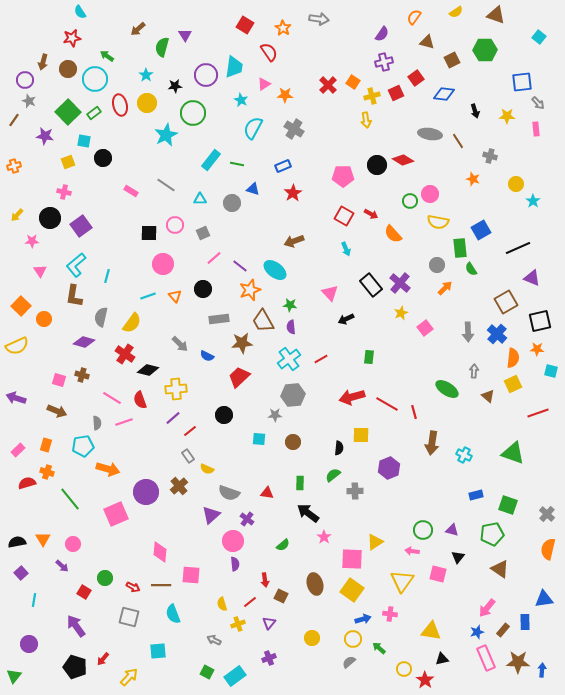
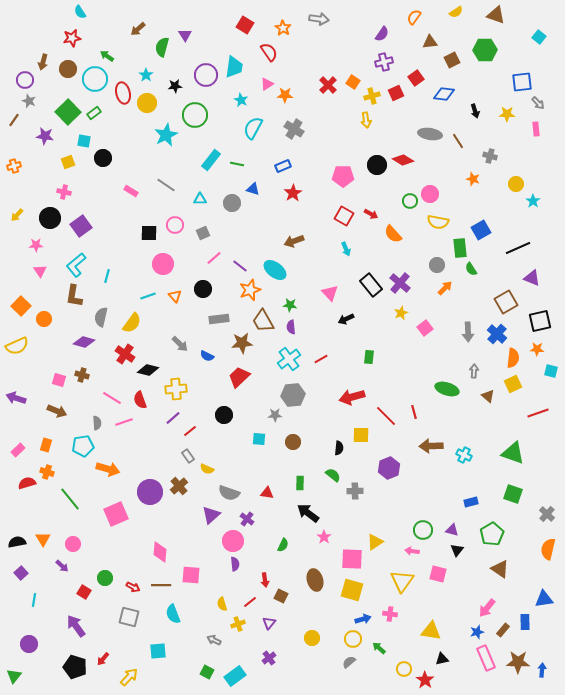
brown triangle at (427, 42): moved 3 px right; rotated 21 degrees counterclockwise
pink triangle at (264, 84): moved 3 px right
red ellipse at (120, 105): moved 3 px right, 12 px up
green circle at (193, 113): moved 2 px right, 2 px down
yellow star at (507, 116): moved 2 px up
pink star at (32, 241): moved 4 px right, 4 px down
green ellipse at (447, 389): rotated 15 degrees counterclockwise
red line at (387, 404): moved 1 px left, 12 px down; rotated 15 degrees clockwise
brown arrow at (432, 443): moved 1 px left, 3 px down; rotated 80 degrees clockwise
green semicircle at (333, 475): rotated 77 degrees clockwise
purple circle at (146, 492): moved 4 px right
blue rectangle at (476, 495): moved 5 px left, 7 px down
green square at (508, 505): moved 5 px right, 11 px up
green pentagon at (492, 534): rotated 20 degrees counterclockwise
green semicircle at (283, 545): rotated 24 degrees counterclockwise
black triangle at (458, 557): moved 1 px left, 7 px up
brown ellipse at (315, 584): moved 4 px up
yellow square at (352, 590): rotated 20 degrees counterclockwise
purple cross at (269, 658): rotated 16 degrees counterclockwise
